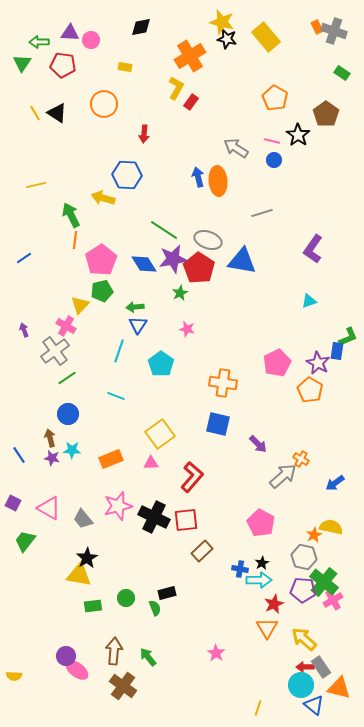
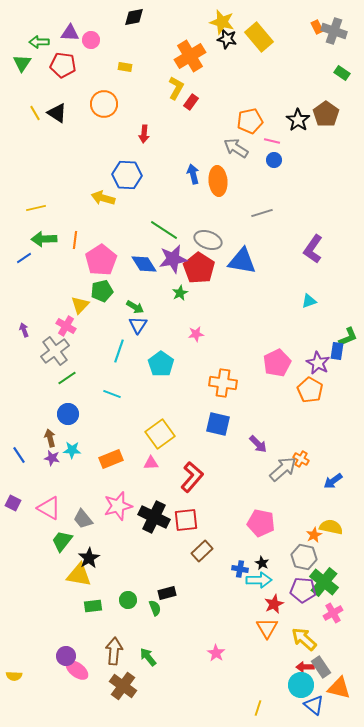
black diamond at (141, 27): moved 7 px left, 10 px up
yellow rectangle at (266, 37): moved 7 px left
orange pentagon at (275, 98): moved 25 px left, 23 px down; rotated 30 degrees clockwise
black star at (298, 135): moved 15 px up
blue arrow at (198, 177): moved 5 px left, 3 px up
yellow line at (36, 185): moved 23 px down
green arrow at (71, 215): moved 27 px left, 24 px down; rotated 65 degrees counterclockwise
green arrow at (135, 307): rotated 144 degrees counterclockwise
pink star at (187, 329): moved 9 px right, 5 px down; rotated 21 degrees counterclockwise
cyan line at (116, 396): moved 4 px left, 2 px up
gray arrow at (283, 476): moved 7 px up
blue arrow at (335, 483): moved 2 px left, 2 px up
pink pentagon at (261, 523): rotated 16 degrees counterclockwise
green trapezoid at (25, 541): moved 37 px right
black star at (87, 558): moved 2 px right
black star at (262, 563): rotated 16 degrees counterclockwise
green circle at (126, 598): moved 2 px right, 2 px down
pink cross at (333, 600): moved 13 px down
